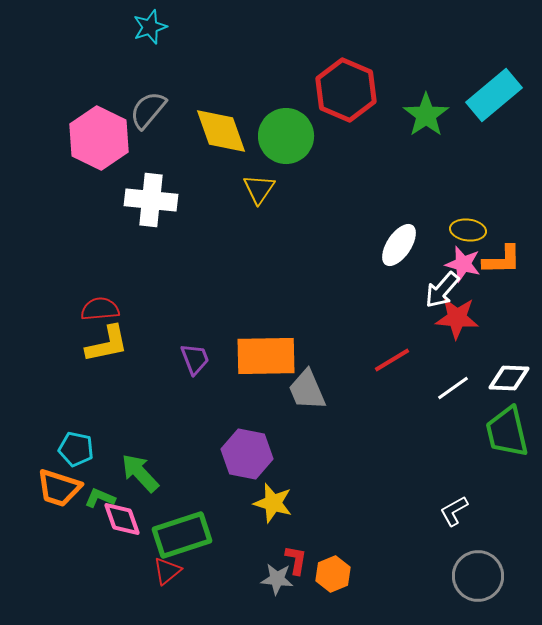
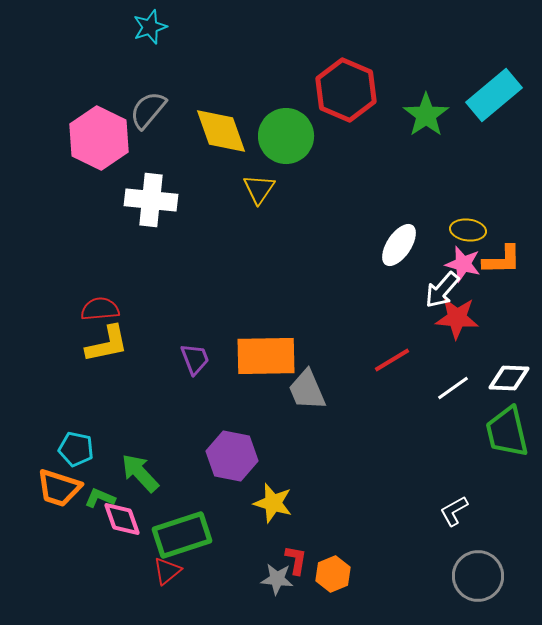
purple hexagon: moved 15 px left, 2 px down
